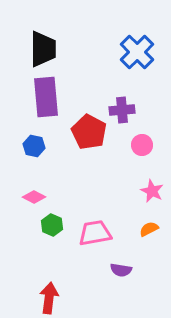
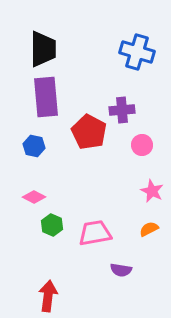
blue cross: rotated 28 degrees counterclockwise
red arrow: moved 1 px left, 2 px up
